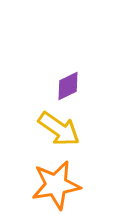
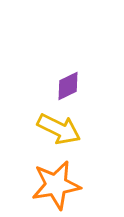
yellow arrow: rotated 9 degrees counterclockwise
